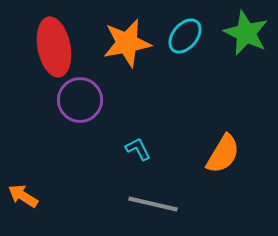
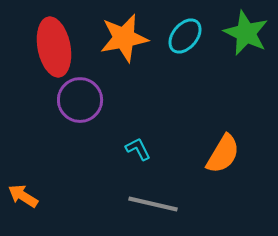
orange star: moved 3 px left, 5 px up
